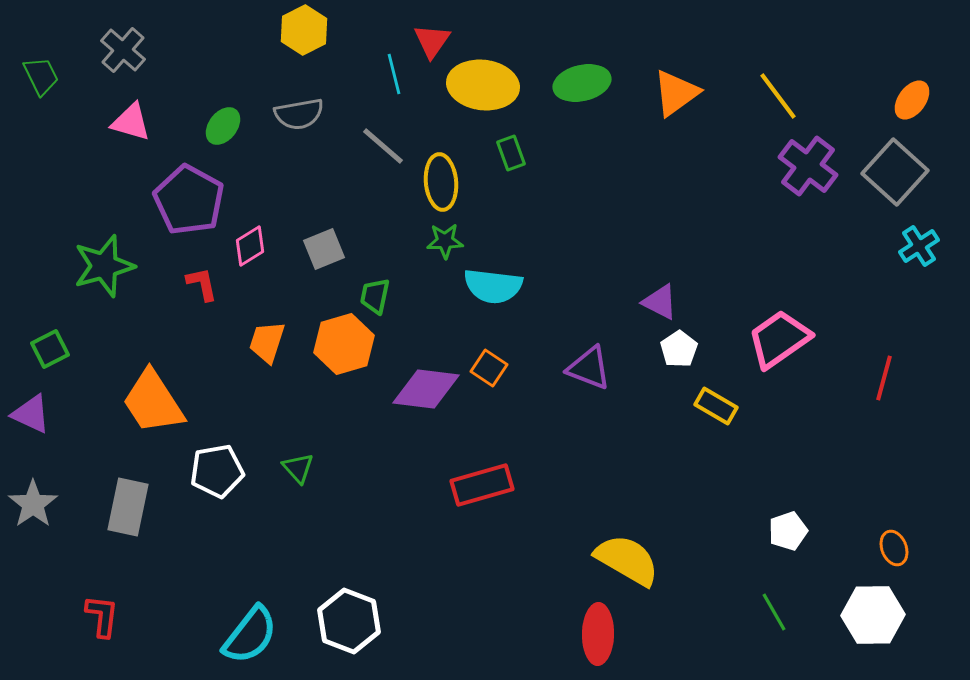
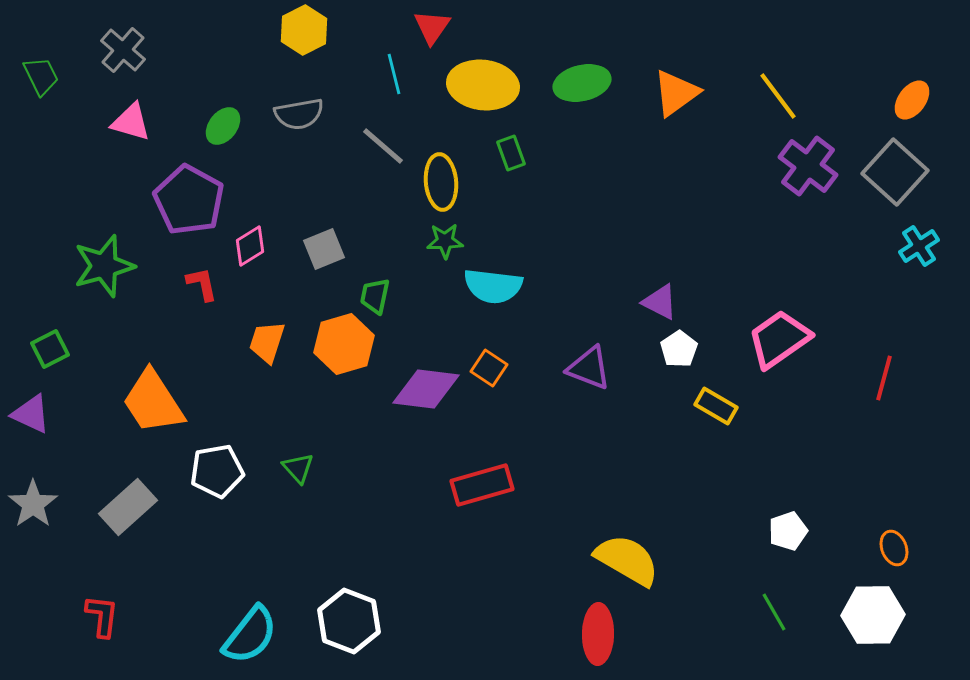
red triangle at (432, 41): moved 14 px up
gray rectangle at (128, 507): rotated 36 degrees clockwise
